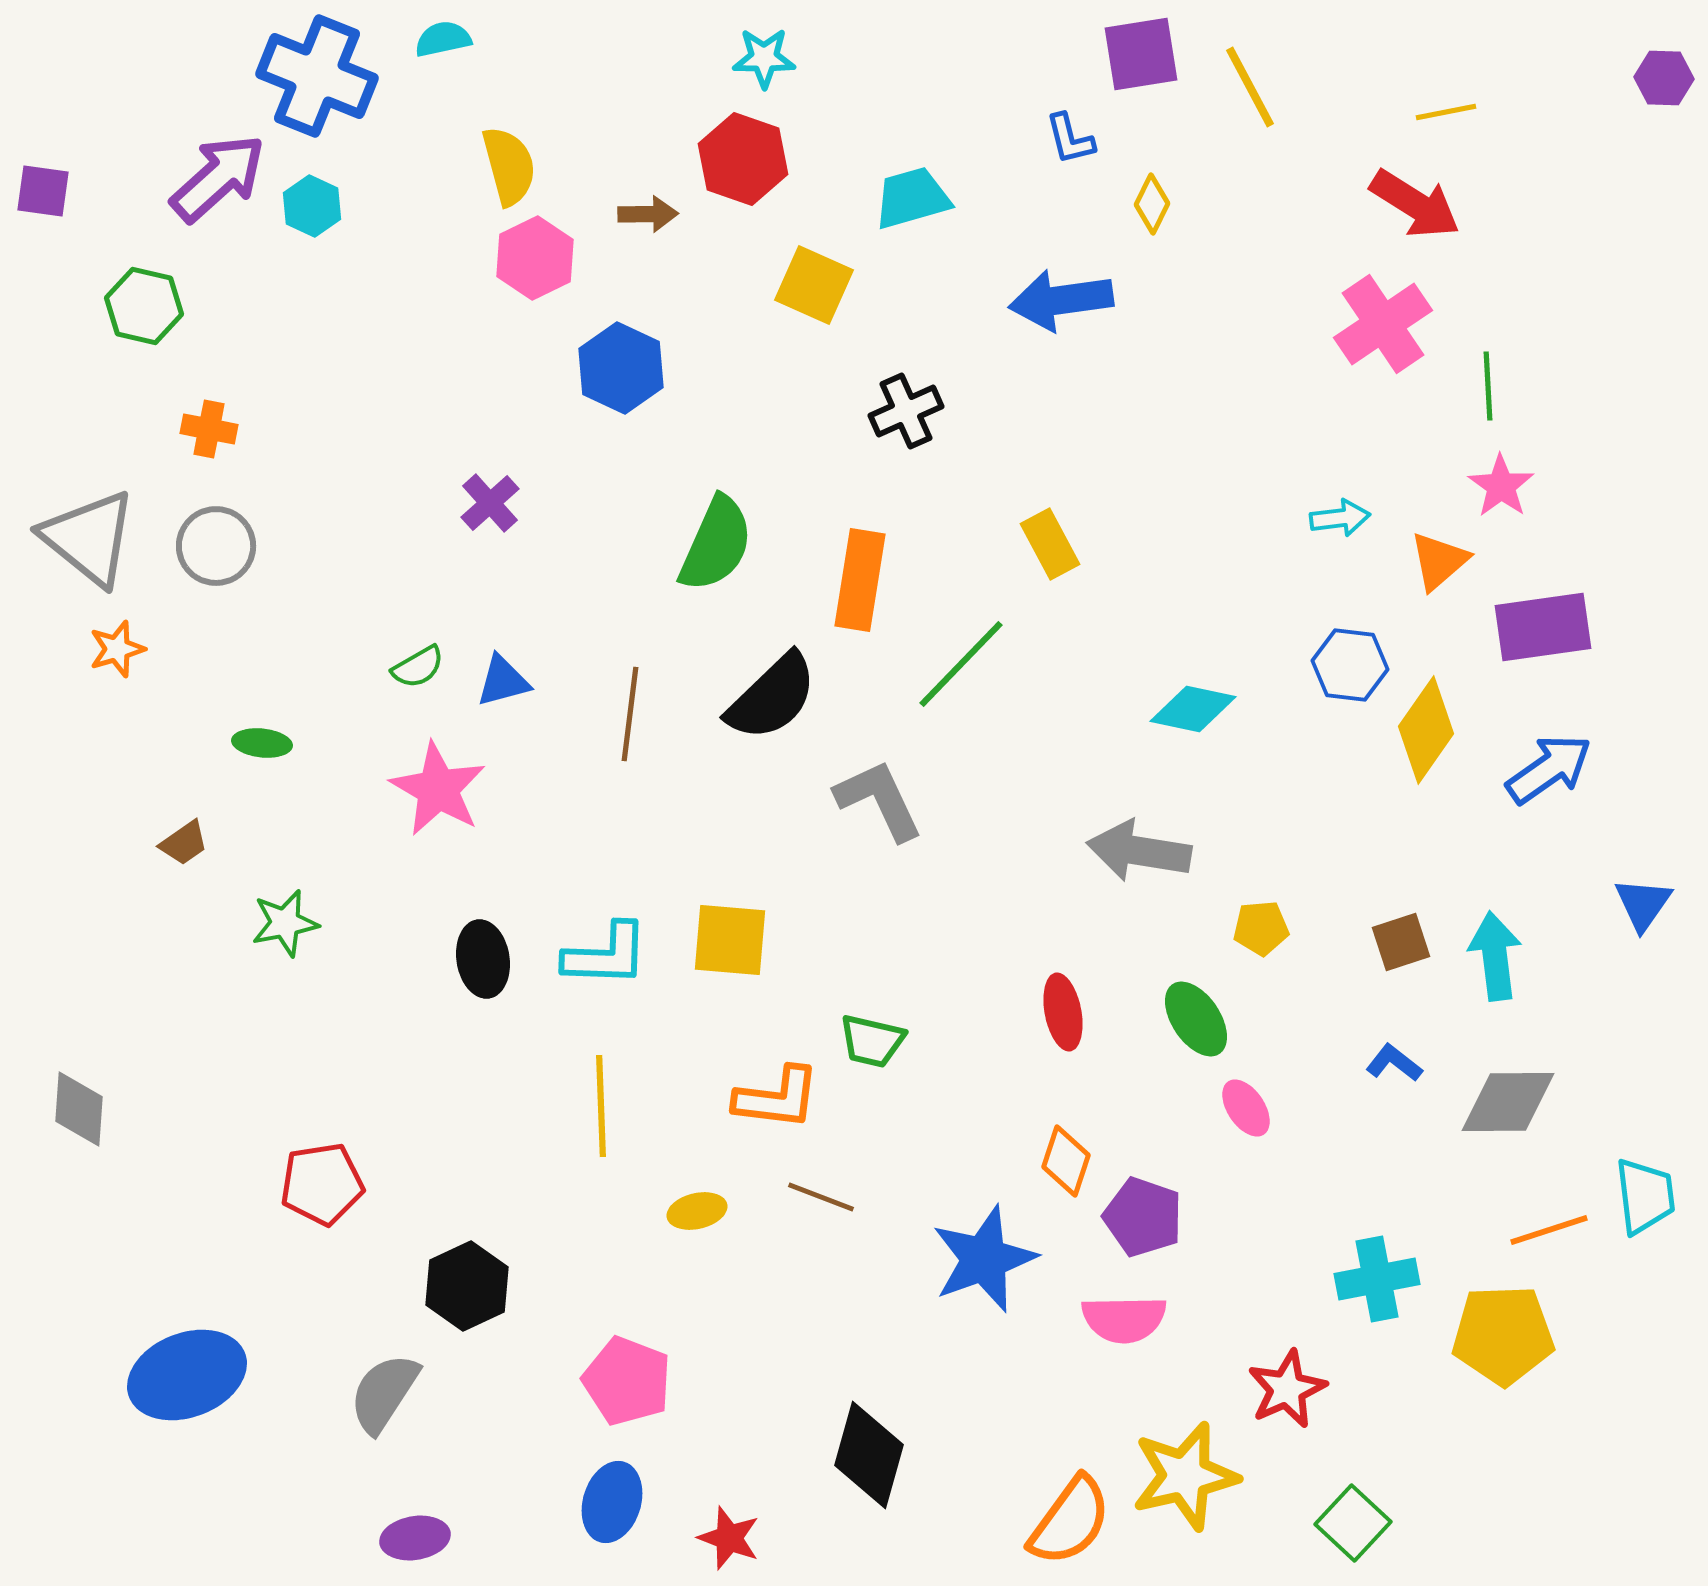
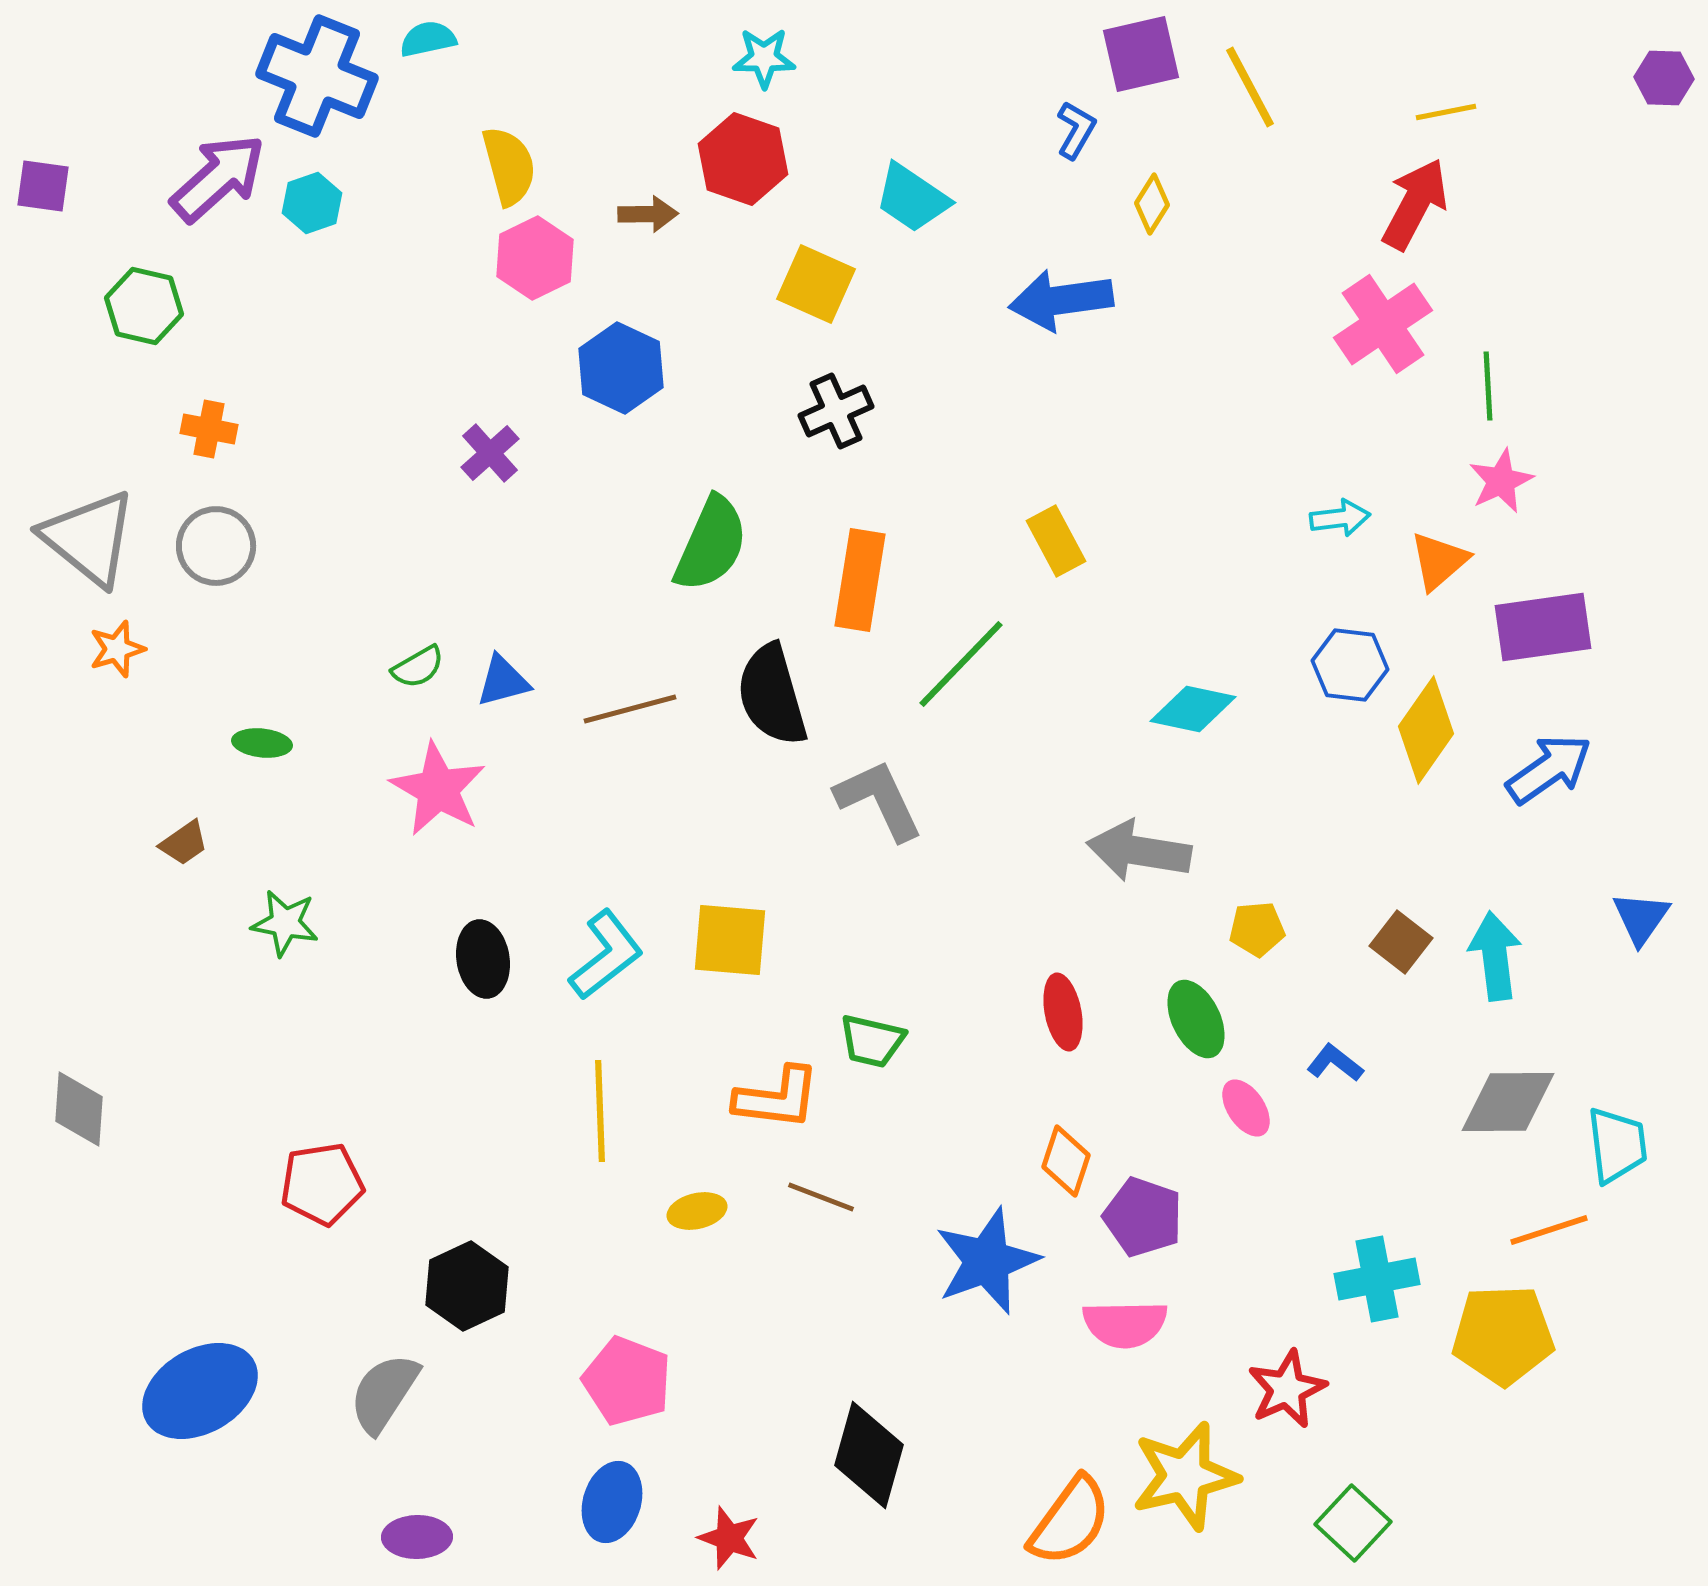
cyan semicircle at (443, 39): moved 15 px left
purple square at (1141, 54): rotated 4 degrees counterclockwise
blue L-shape at (1070, 139): moved 6 px right, 9 px up; rotated 136 degrees counterclockwise
purple square at (43, 191): moved 5 px up
cyan trapezoid at (912, 198): rotated 130 degrees counterclockwise
yellow diamond at (1152, 204): rotated 6 degrees clockwise
red arrow at (1415, 204): rotated 94 degrees counterclockwise
cyan hexagon at (312, 206): moved 3 px up; rotated 16 degrees clockwise
yellow square at (814, 285): moved 2 px right, 1 px up
black cross at (906, 411): moved 70 px left
pink star at (1501, 486): moved 5 px up; rotated 12 degrees clockwise
purple cross at (490, 503): moved 50 px up
green semicircle at (716, 544): moved 5 px left
yellow rectangle at (1050, 544): moved 6 px right, 3 px up
black semicircle at (772, 697): moved 2 px up; rotated 118 degrees clockwise
brown line at (630, 714): moved 5 px up; rotated 68 degrees clockwise
blue triangle at (1643, 904): moved 2 px left, 14 px down
green star at (285, 923): rotated 22 degrees clockwise
yellow pentagon at (1261, 928): moved 4 px left, 1 px down
brown square at (1401, 942): rotated 34 degrees counterclockwise
cyan L-shape at (606, 955): rotated 40 degrees counterclockwise
green ellipse at (1196, 1019): rotated 8 degrees clockwise
blue L-shape at (1394, 1063): moved 59 px left
yellow line at (601, 1106): moved 1 px left, 5 px down
cyan trapezoid at (1645, 1196): moved 28 px left, 51 px up
blue star at (984, 1259): moved 3 px right, 2 px down
pink semicircle at (1124, 1319): moved 1 px right, 5 px down
blue ellipse at (187, 1375): moved 13 px right, 16 px down; rotated 9 degrees counterclockwise
purple ellipse at (415, 1538): moved 2 px right, 1 px up; rotated 8 degrees clockwise
